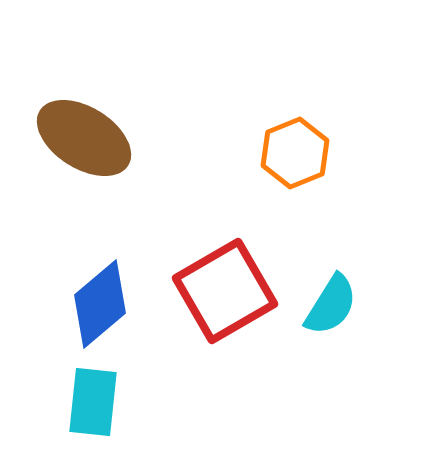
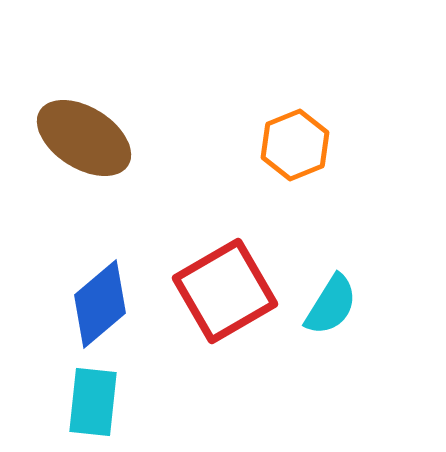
orange hexagon: moved 8 px up
